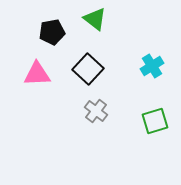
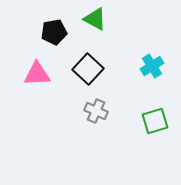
green triangle: rotated 10 degrees counterclockwise
black pentagon: moved 2 px right
gray cross: rotated 15 degrees counterclockwise
